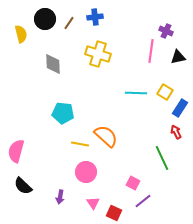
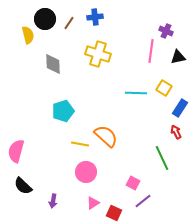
yellow semicircle: moved 7 px right, 1 px down
yellow square: moved 1 px left, 4 px up
cyan pentagon: moved 2 px up; rotated 25 degrees counterclockwise
purple arrow: moved 7 px left, 4 px down
pink triangle: rotated 32 degrees clockwise
